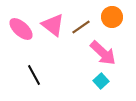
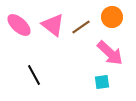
pink ellipse: moved 2 px left, 4 px up
pink arrow: moved 7 px right
cyan square: moved 1 px right, 1 px down; rotated 35 degrees clockwise
